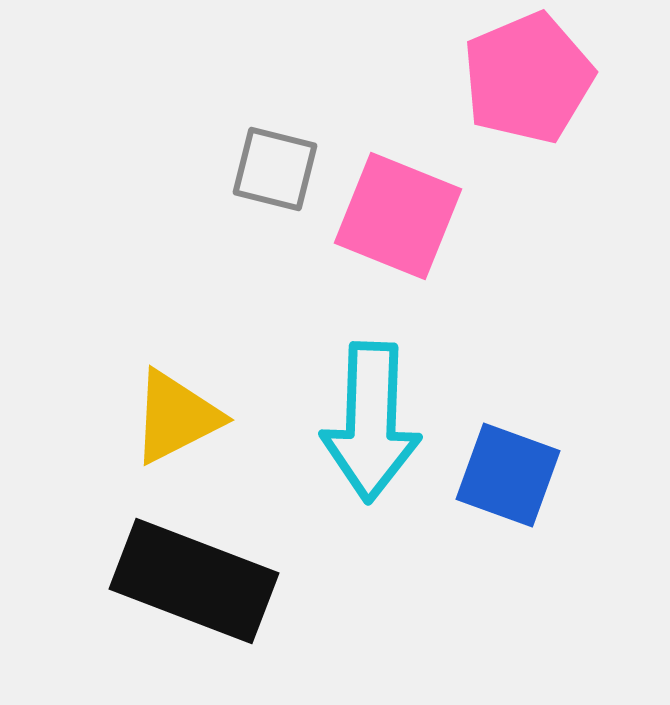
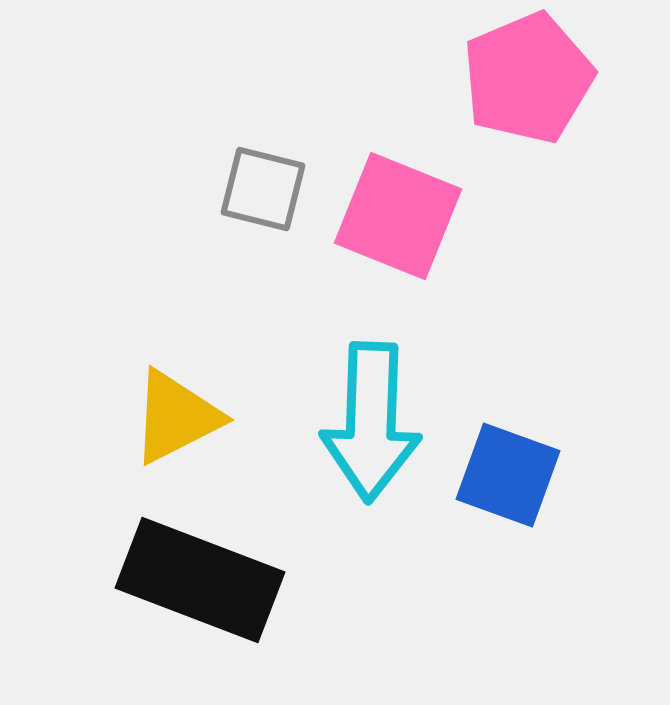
gray square: moved 12 px left, 20 px down
black rectangle: moved 6 px right, 1 px up
